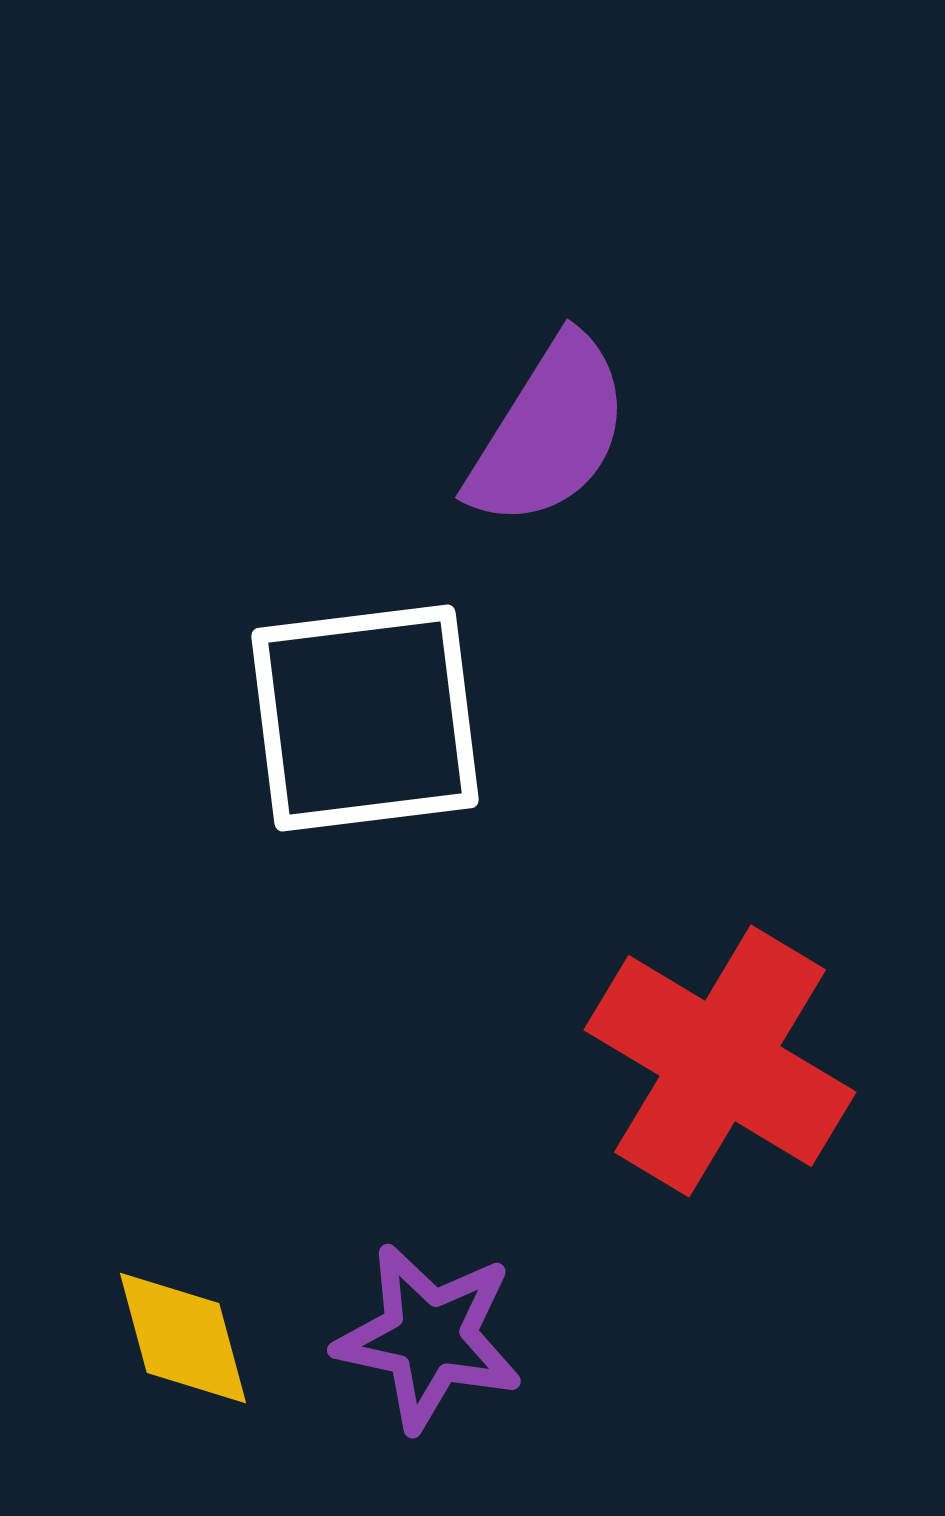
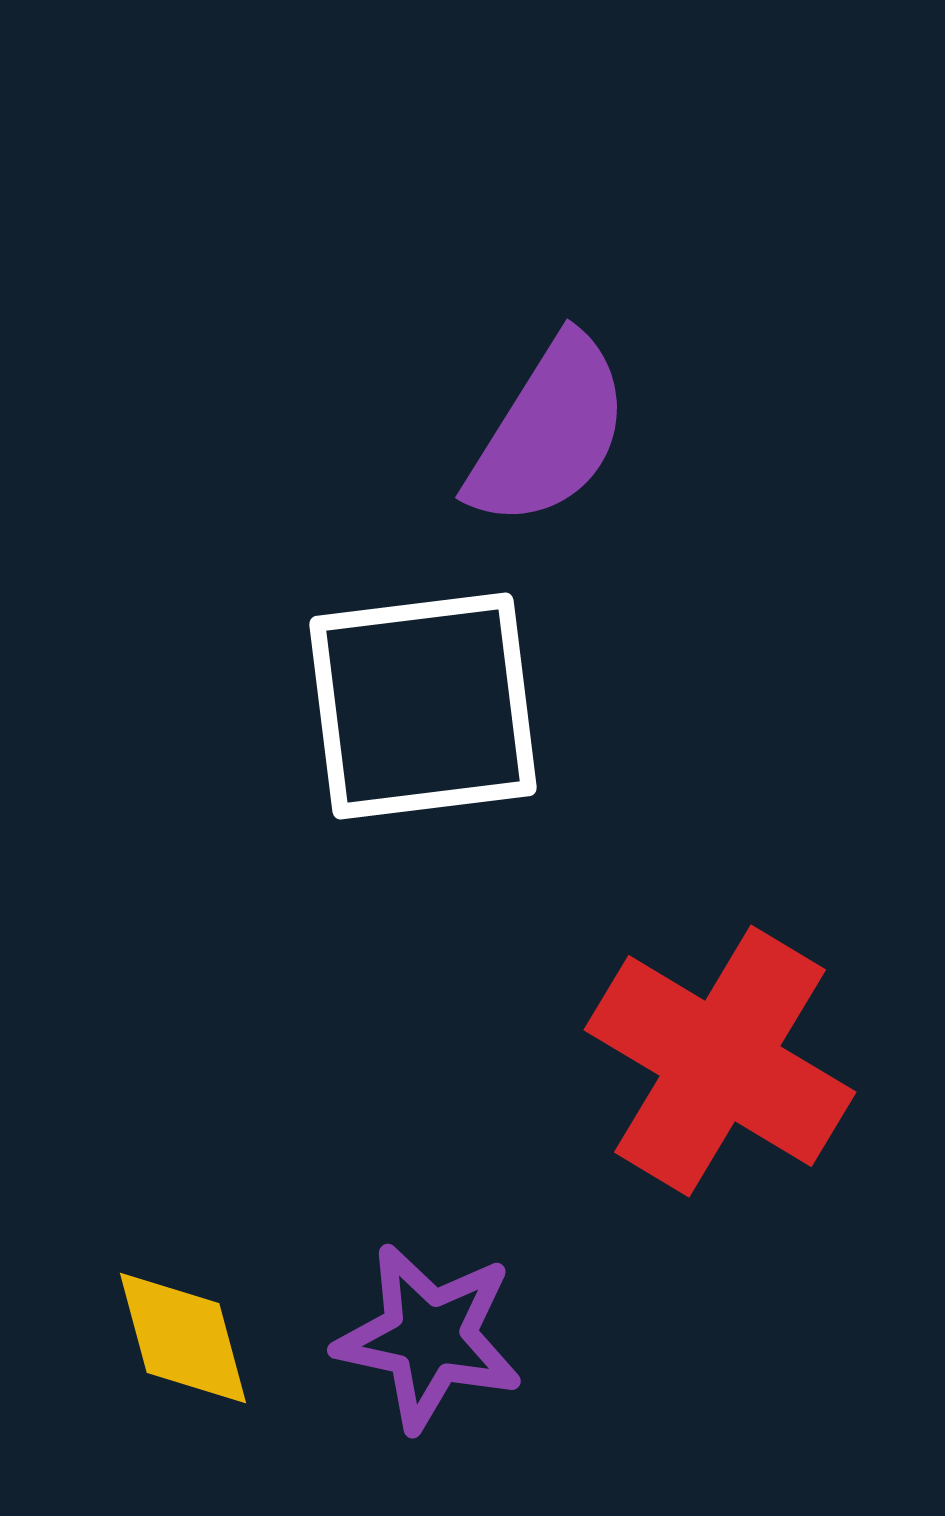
white square: moved 58 px right, 12 px up
